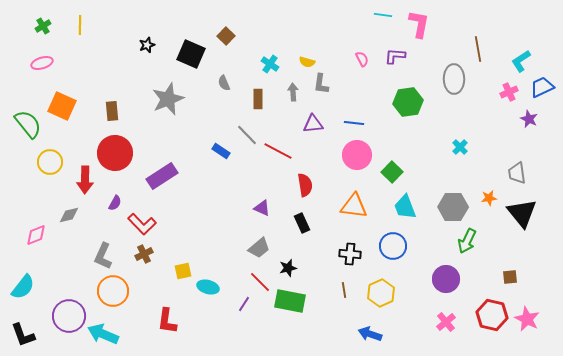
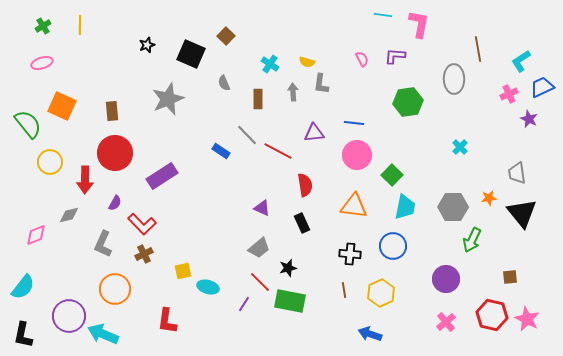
pink cross at (509, 92): moved 2 px down
purple triangle at (313, 124): moved 1 px right, 9 px down
green square at (392, 172): moved 3 px down
cyan trapezoid at (405, 207): rotated 148 degrees counterclockwise
green arrow at (467, 241): moved 5 px right, 1 px up
gray L-shape at (103, 256): moved 12 px up
orange circle at (113, 291): moved 2 px right, 2 px up
black L-shape at (23, 335): rotated 32 degrees clockwise
